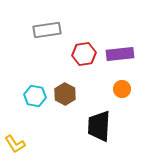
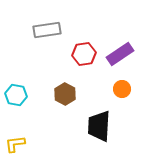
purple rectangle: rotated 28 degrees counterclockwise
cyan hexagon: moved 19 px left, 1 px up
yellow L-shape: rotated 115 degrees clockwise
